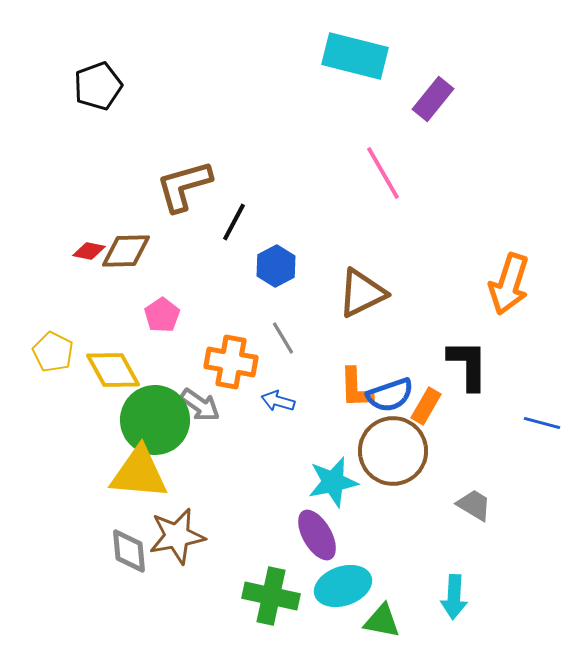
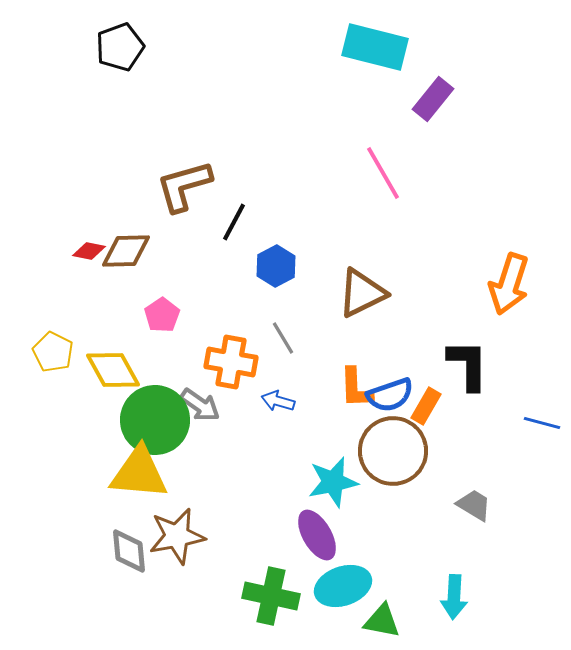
cyan rectangle: moved 20 px right, 9 px up
black pentagon: moved 22 px right, 39 px up
